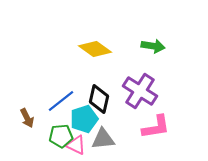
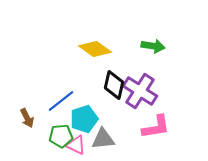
black diamond: moved 15 px right, 14 px up
